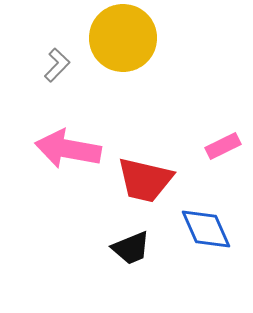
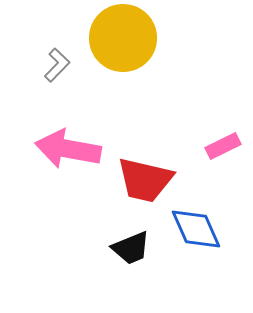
blue diamond: moved 10 px left
